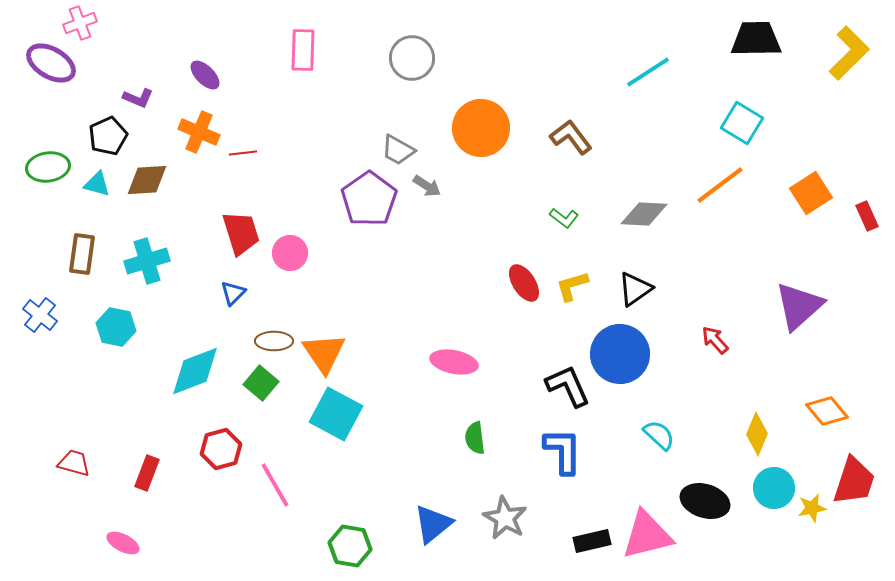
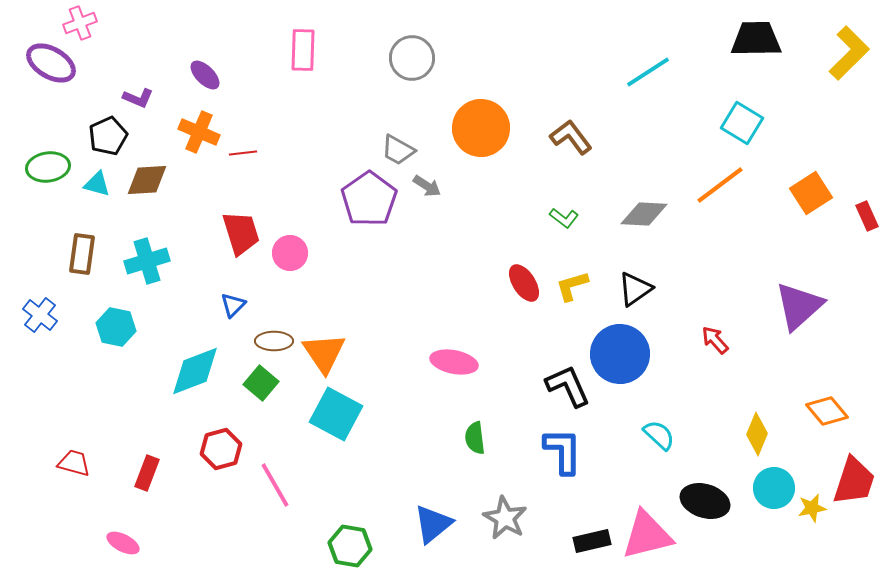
blue triangle at (233, 293): moved 12 px down
